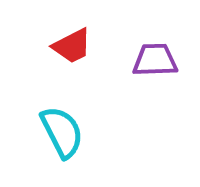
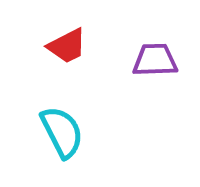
red trapezoid: moved 5 px left
